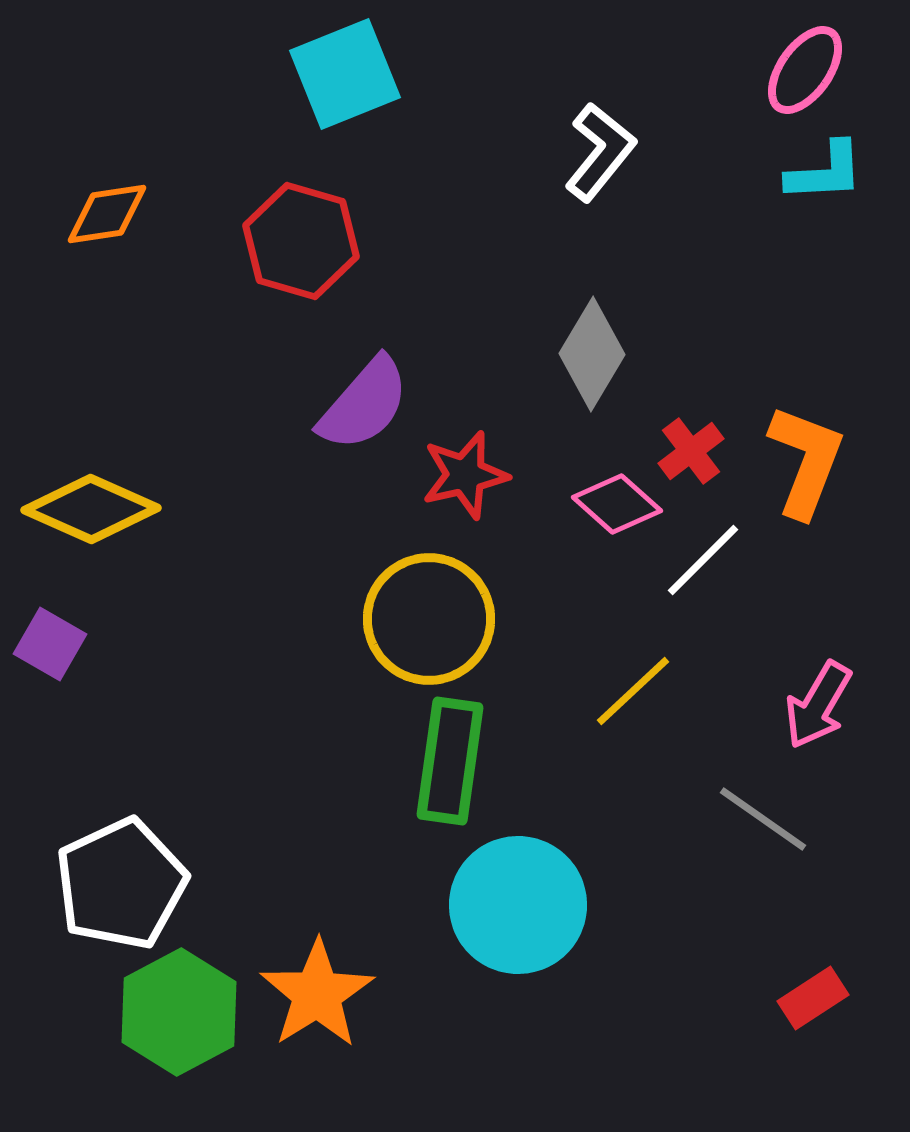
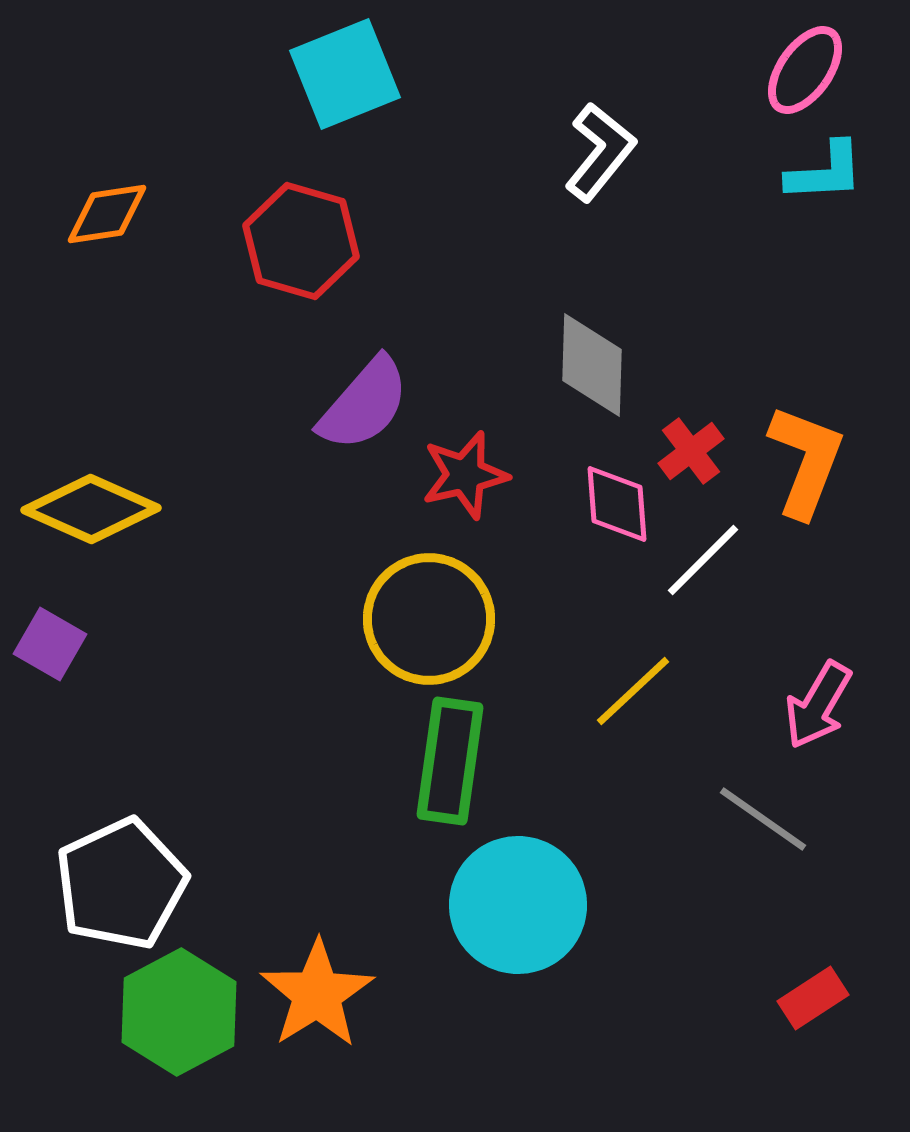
gray diamond: moved 11 px down; rotated 29 degrees counterclockwise
pink diamond: rotated 44 degrees clockwise
